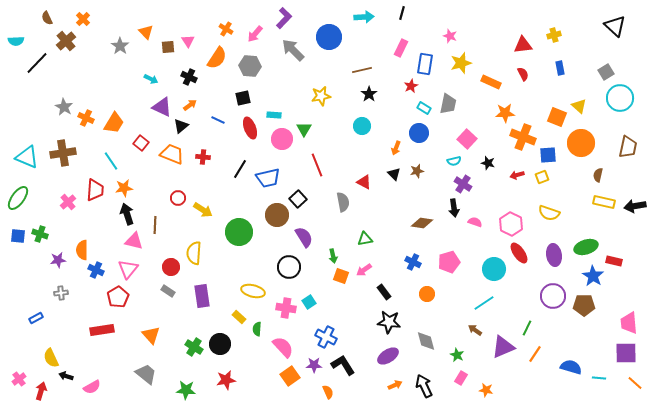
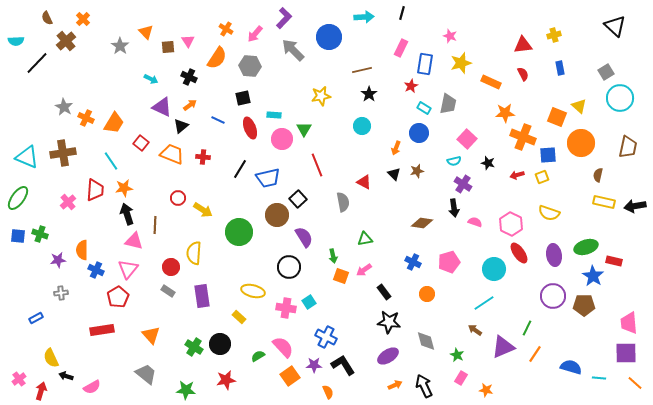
green semicircle at (257, 329): moved 1 px right, 27 px down; rotated 56 degrees clockwise
